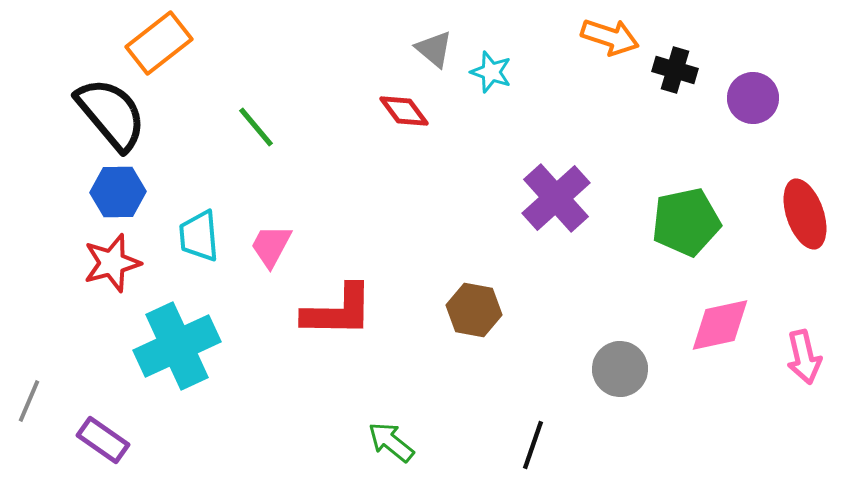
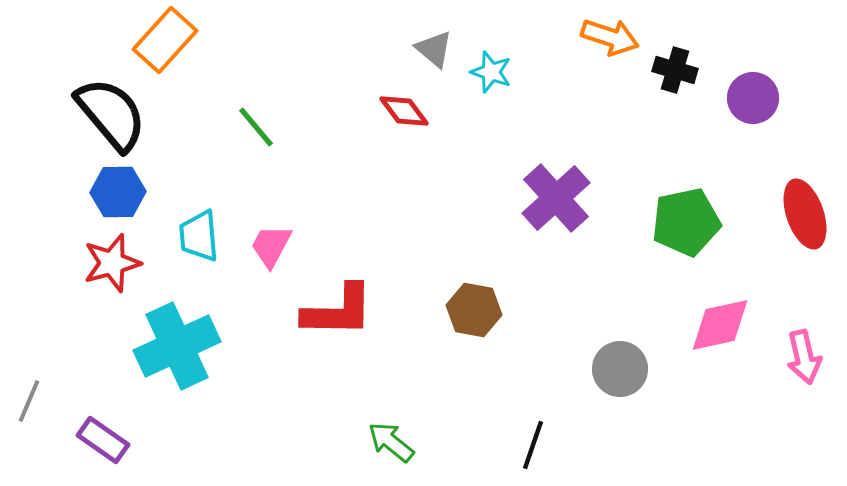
orange rectangle: moved 6 px right, 3 px up; rotated 10 degrees counterclockwise
